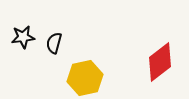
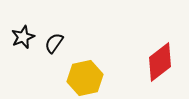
black star: rotated 15 degrees counterclockwise
black semicircle: rotated 20 degrees clockwise
